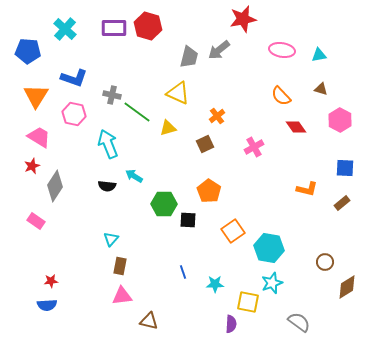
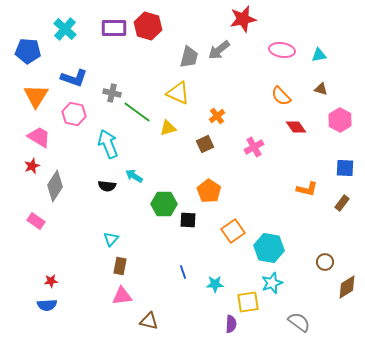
gray cross at (112, 95): moved 2 px up
brown rectangle at (342, 203): rotated 14 degrees counterclockwise
yellow square at (248, 302): rotated 20 degrees counterclockwise
